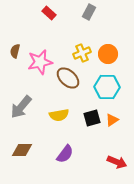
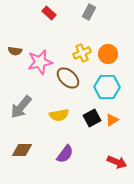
brown semicircle: rotated 96 degrees counterclockwise
black square: rotated 12 degrees counterclockwise
